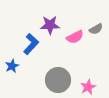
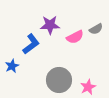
blue L-shape: rotated 10 degrees clockwise
gray circle: moved 1 px right
